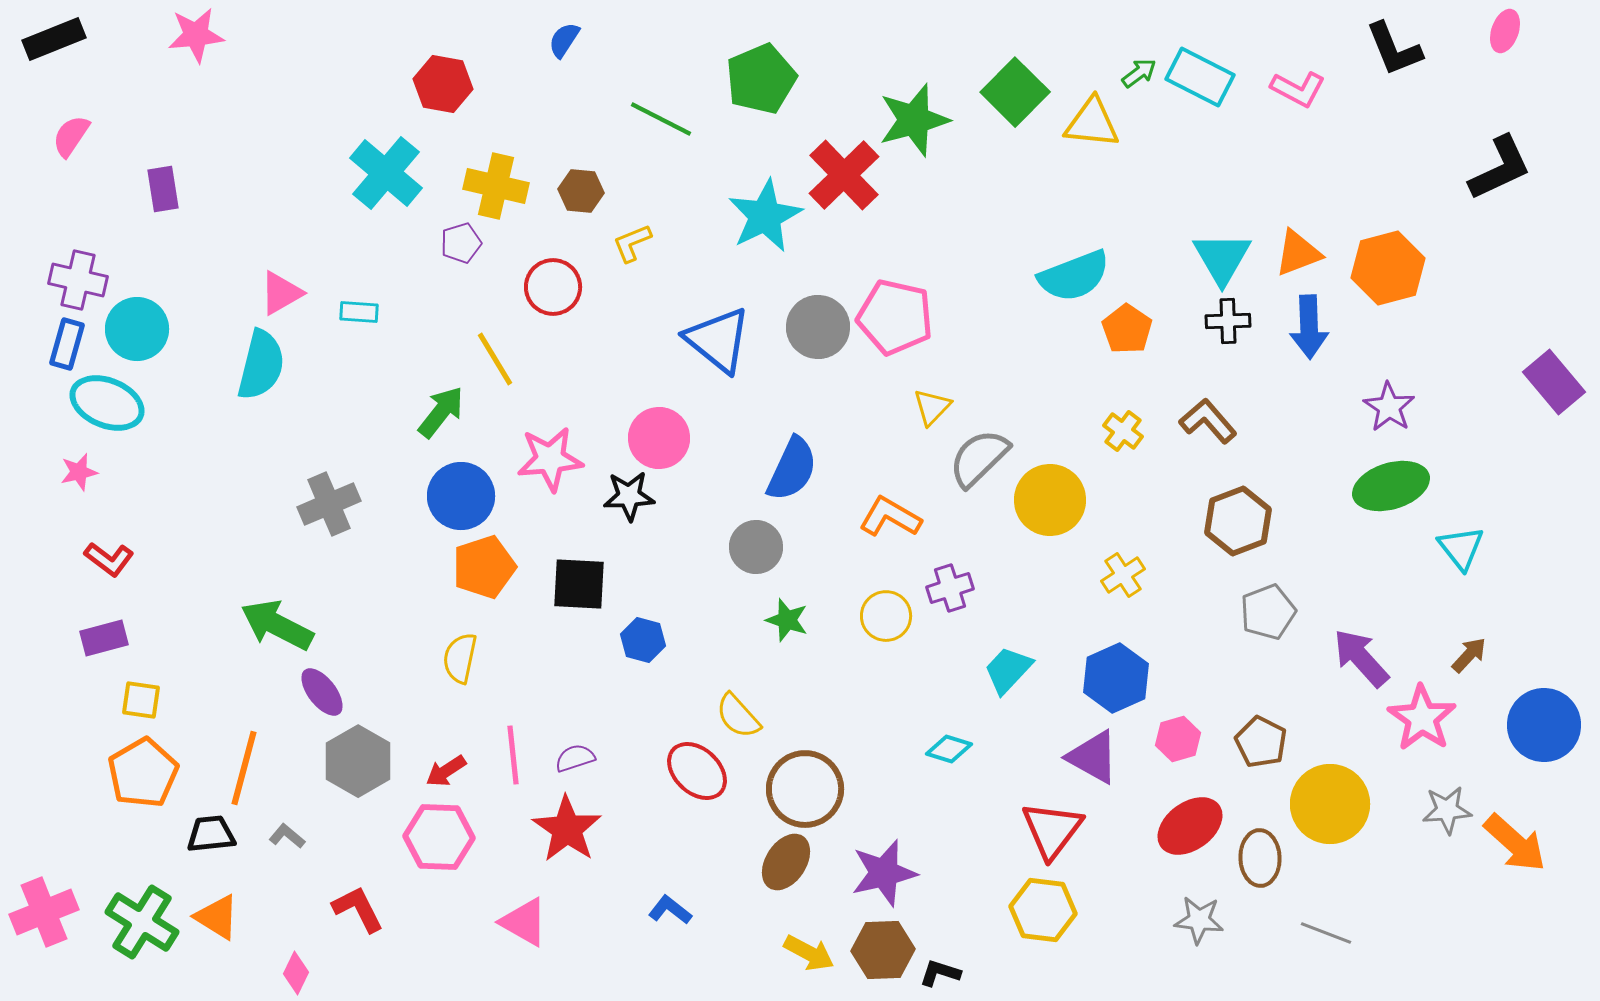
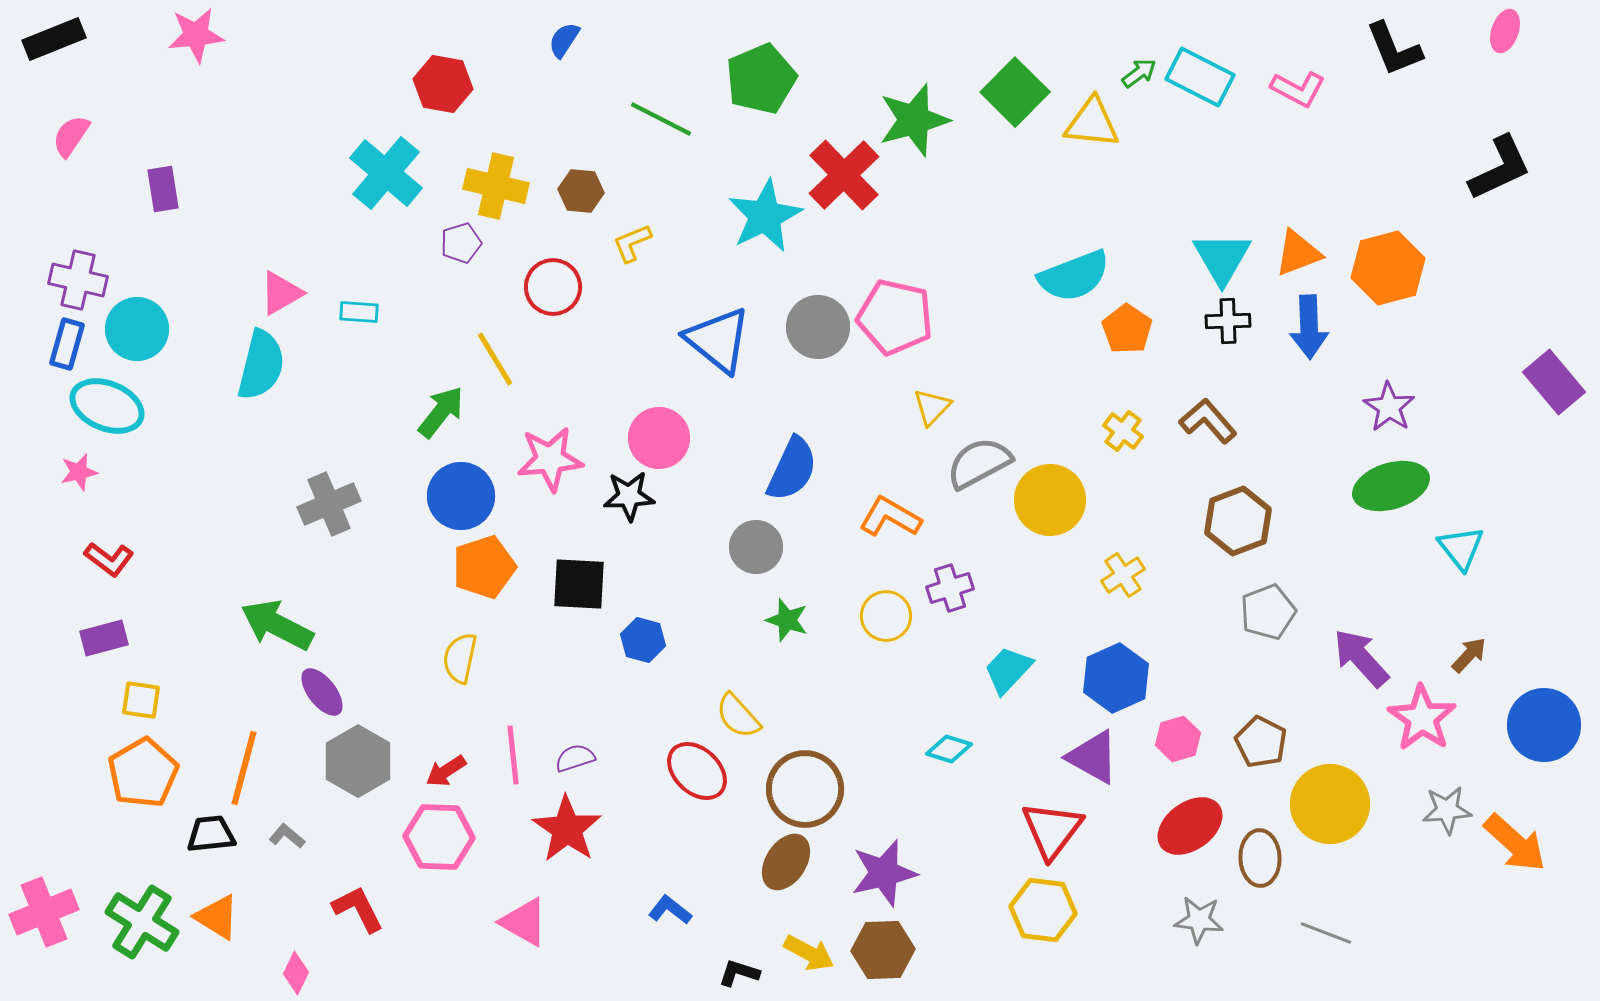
cyan ellipse at (107, 403): moved 3 px down
gray semicircle at (979, 458): moved 5 px down; rotated 16 degrees clockwise
black L-shape at (940, 973): moved 201 px left
